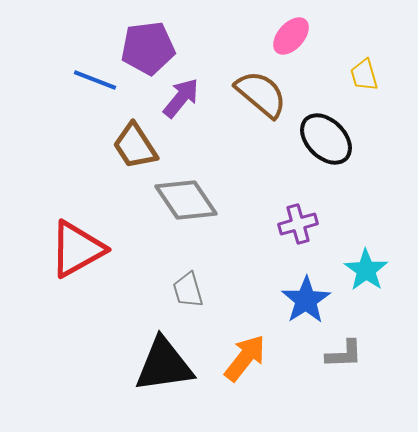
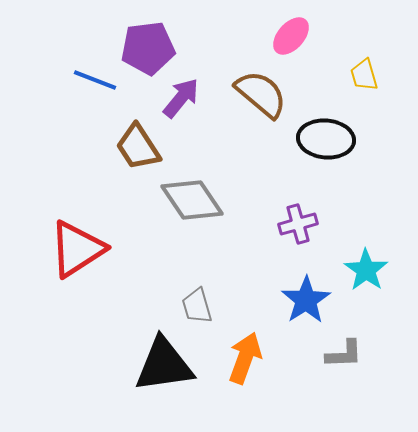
black ellipse: rotated 40 degrees counterclockwise
brown trapezoid: moved 3 px right, 1 px down
gray diamond: moved 6 px right
red triangle: rotated 4 degrees counterclockwise
gray trapezoid: moved 9 px right, 16 px down
orange arrow: rotated 18 degrees counterclockwise
